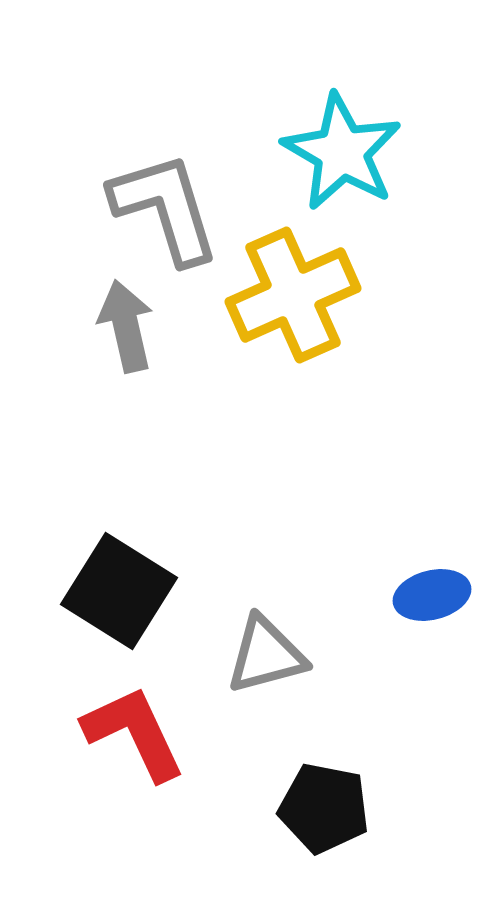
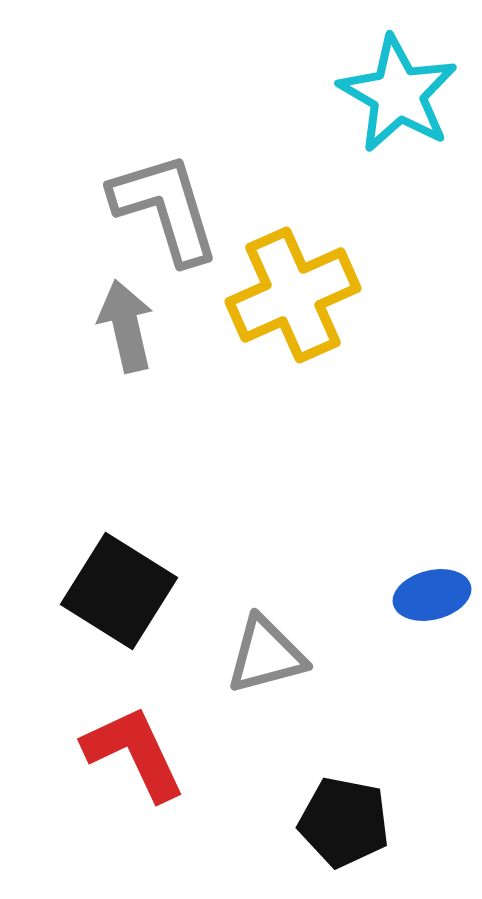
cyan star: moved 56 px right, 58 px up
red L-shape: moved 20 px down
black pentagon: moved 20 px right, 14 px down
